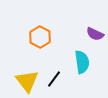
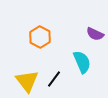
cyan semicircle: rotated 15 degrees counterclockwise
